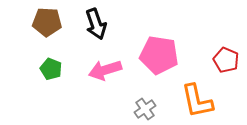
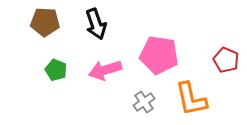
brown pentagon: moved 2 px left
green pentagon: moved 5 px right, 1 px down
orange L-shape: moved 6 px left, 2 px up
gray cross: moved 1 px left, 7 px up
